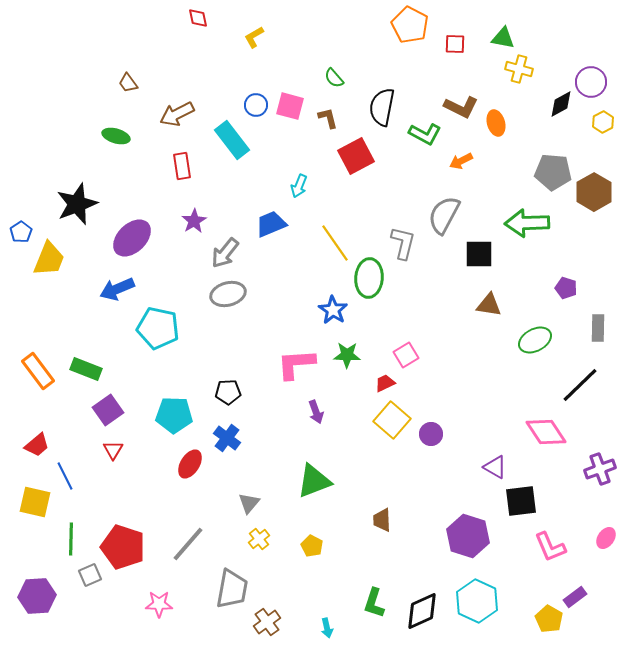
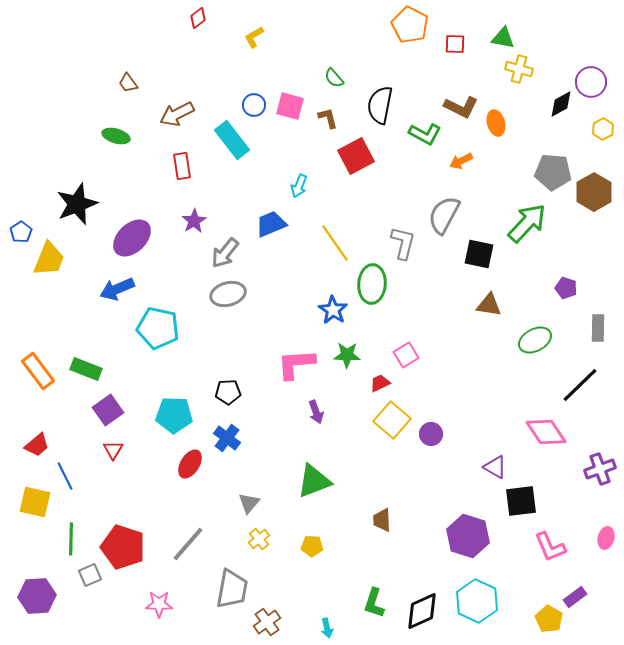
red diamond at (198, 18): rotated 65 degrees clockwise
blue circle at (256, 105): moved 2 px left
black semicircle at (382, 107): moved 2 px left, 2 px up
yellow hexagon at (603, 122): moved 7 px down
green arrow at (527, 223): rotated 135 degrees clockwise
black square at (479, 254): rotated 12 degrees clockwise
green ellipse at (369, 278): moved 3 px right, 6 px down
red trapezoid at (385, 383): moved 5 px left
pink ellipse at (606, 538): rotated 20 degrees counterclockwise
yellow pentagon at (312, 546): rotated 25 degrees counterclockwise
